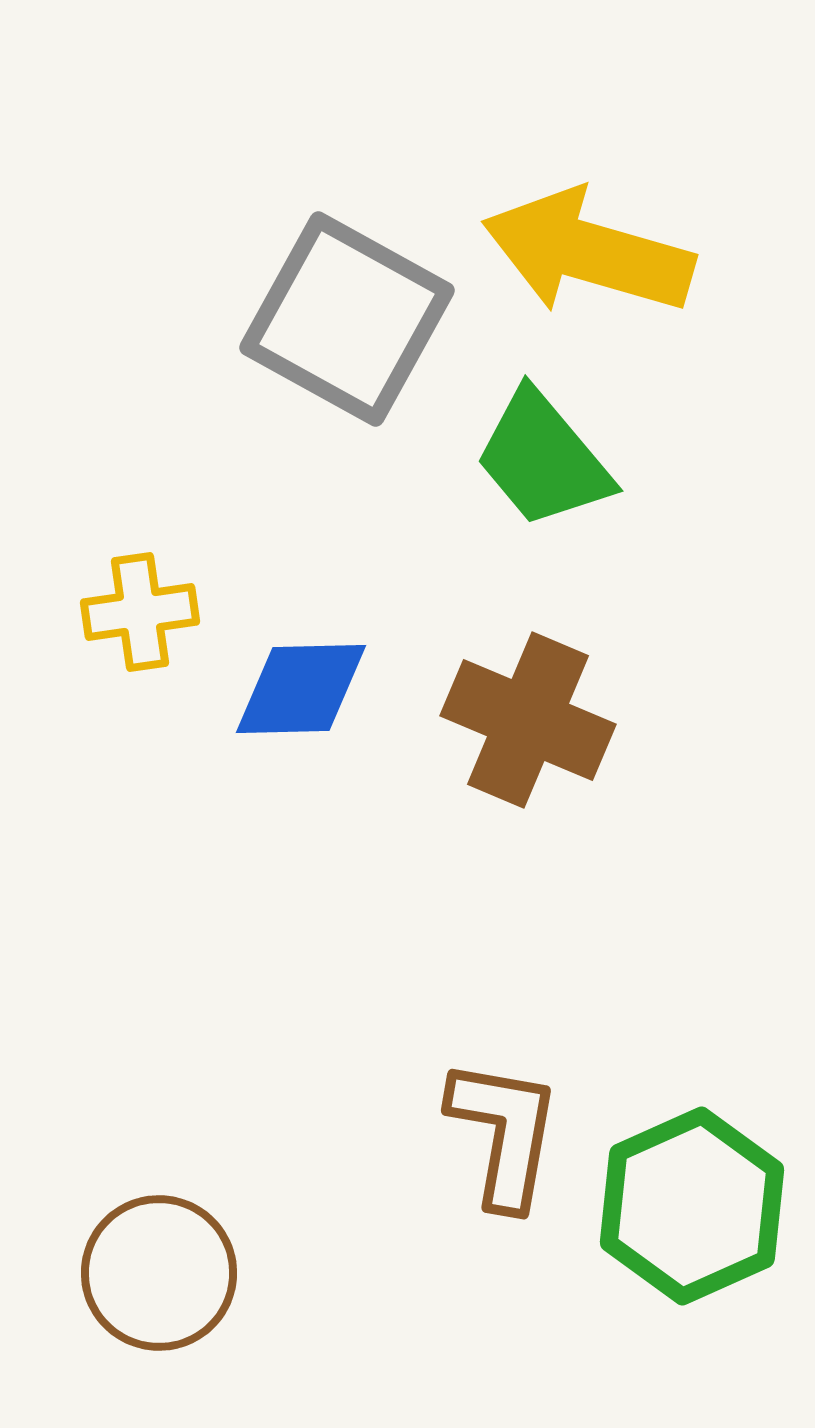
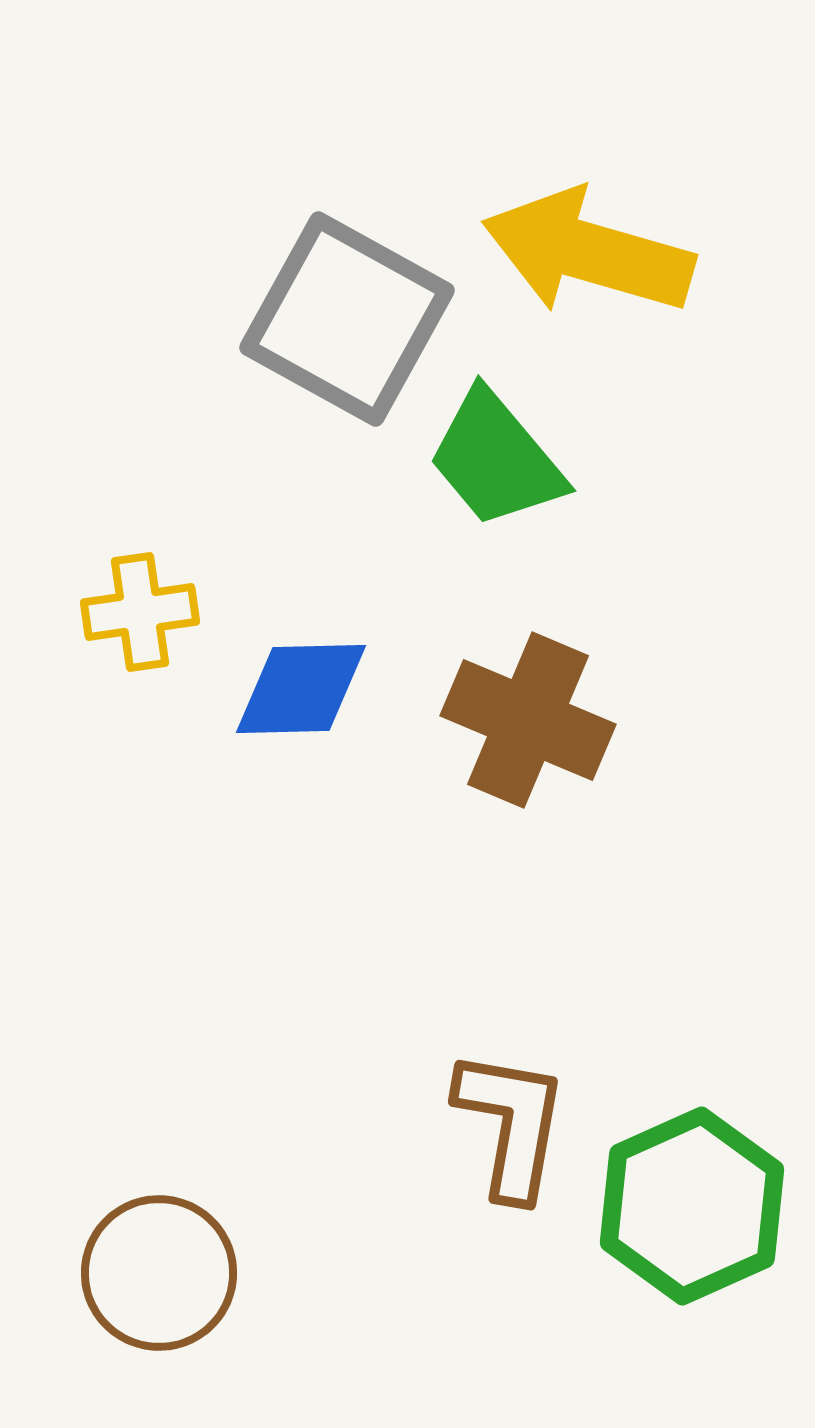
green trapezoid: moved 47 px left
brown L-shape: moved 7 px right, 9 px up
